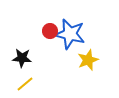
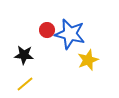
red circle: moved 3 px left, 1 px up
black star: moved 2 px right, 3 px up
